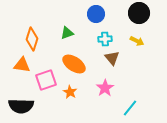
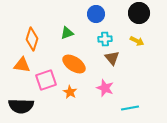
pink star: rotated 18 degrees counterclockwise
cyan line: rotated 42 degrees clockwise
